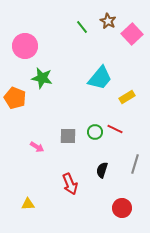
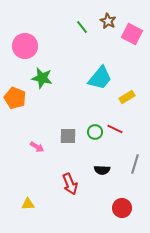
pink square: rotated 20 degrees counterclockwise
black semicircle: rotated 105 degrees counterclockwise
